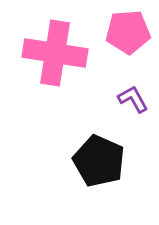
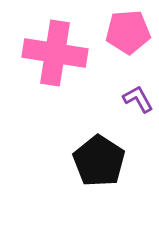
purple L-shape: moved 5 px right
black pentagon: rotated 9 degrees clockwise
